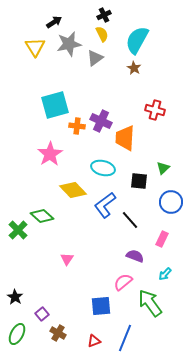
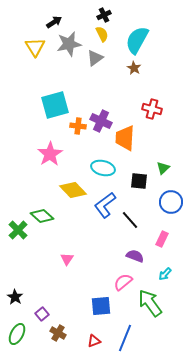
red cross: moved 3 px left, 1 px up
orange cross: moved 1 px right
